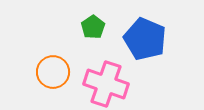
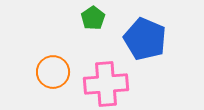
green pentagon: moved 9 px up
pink cross: rotated 24 degrees counterclockwise
